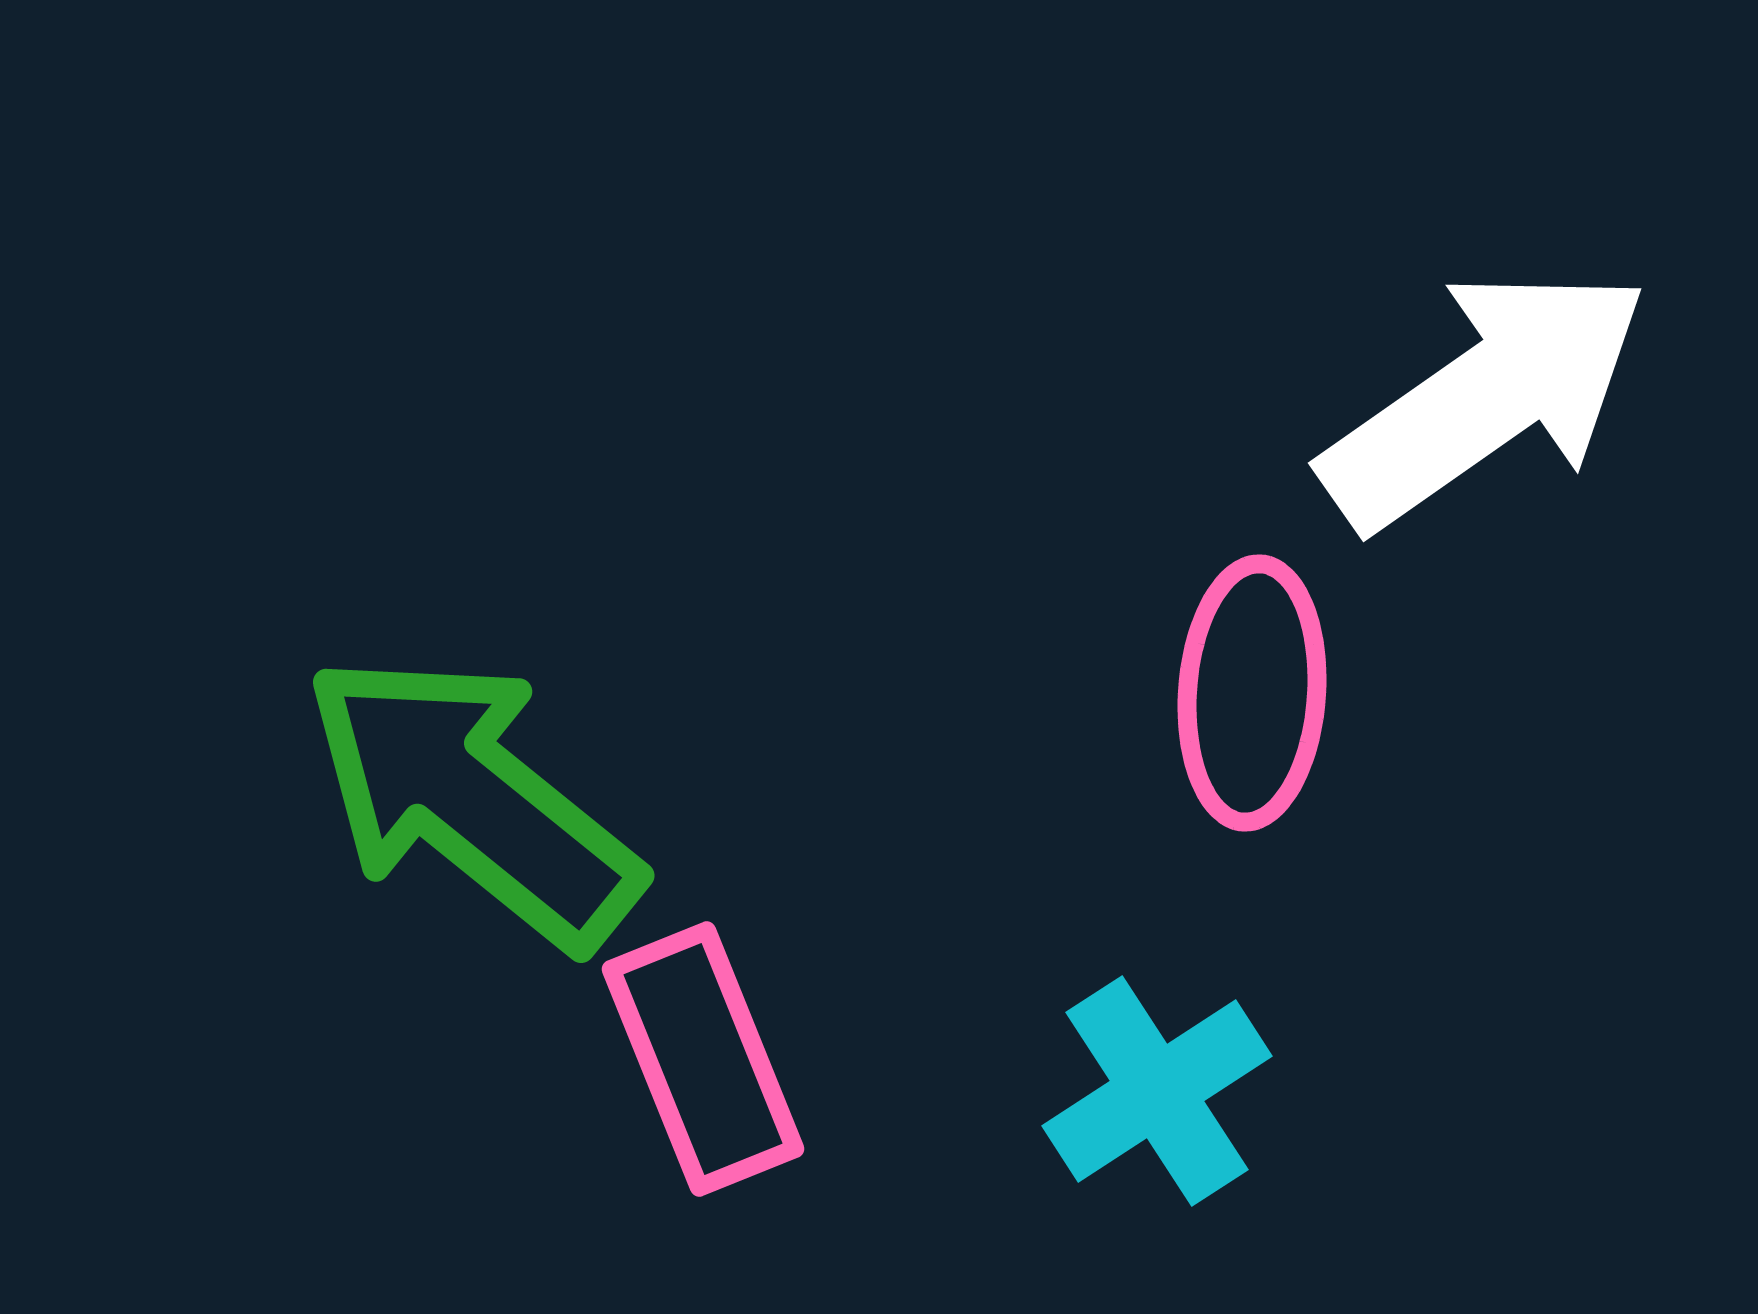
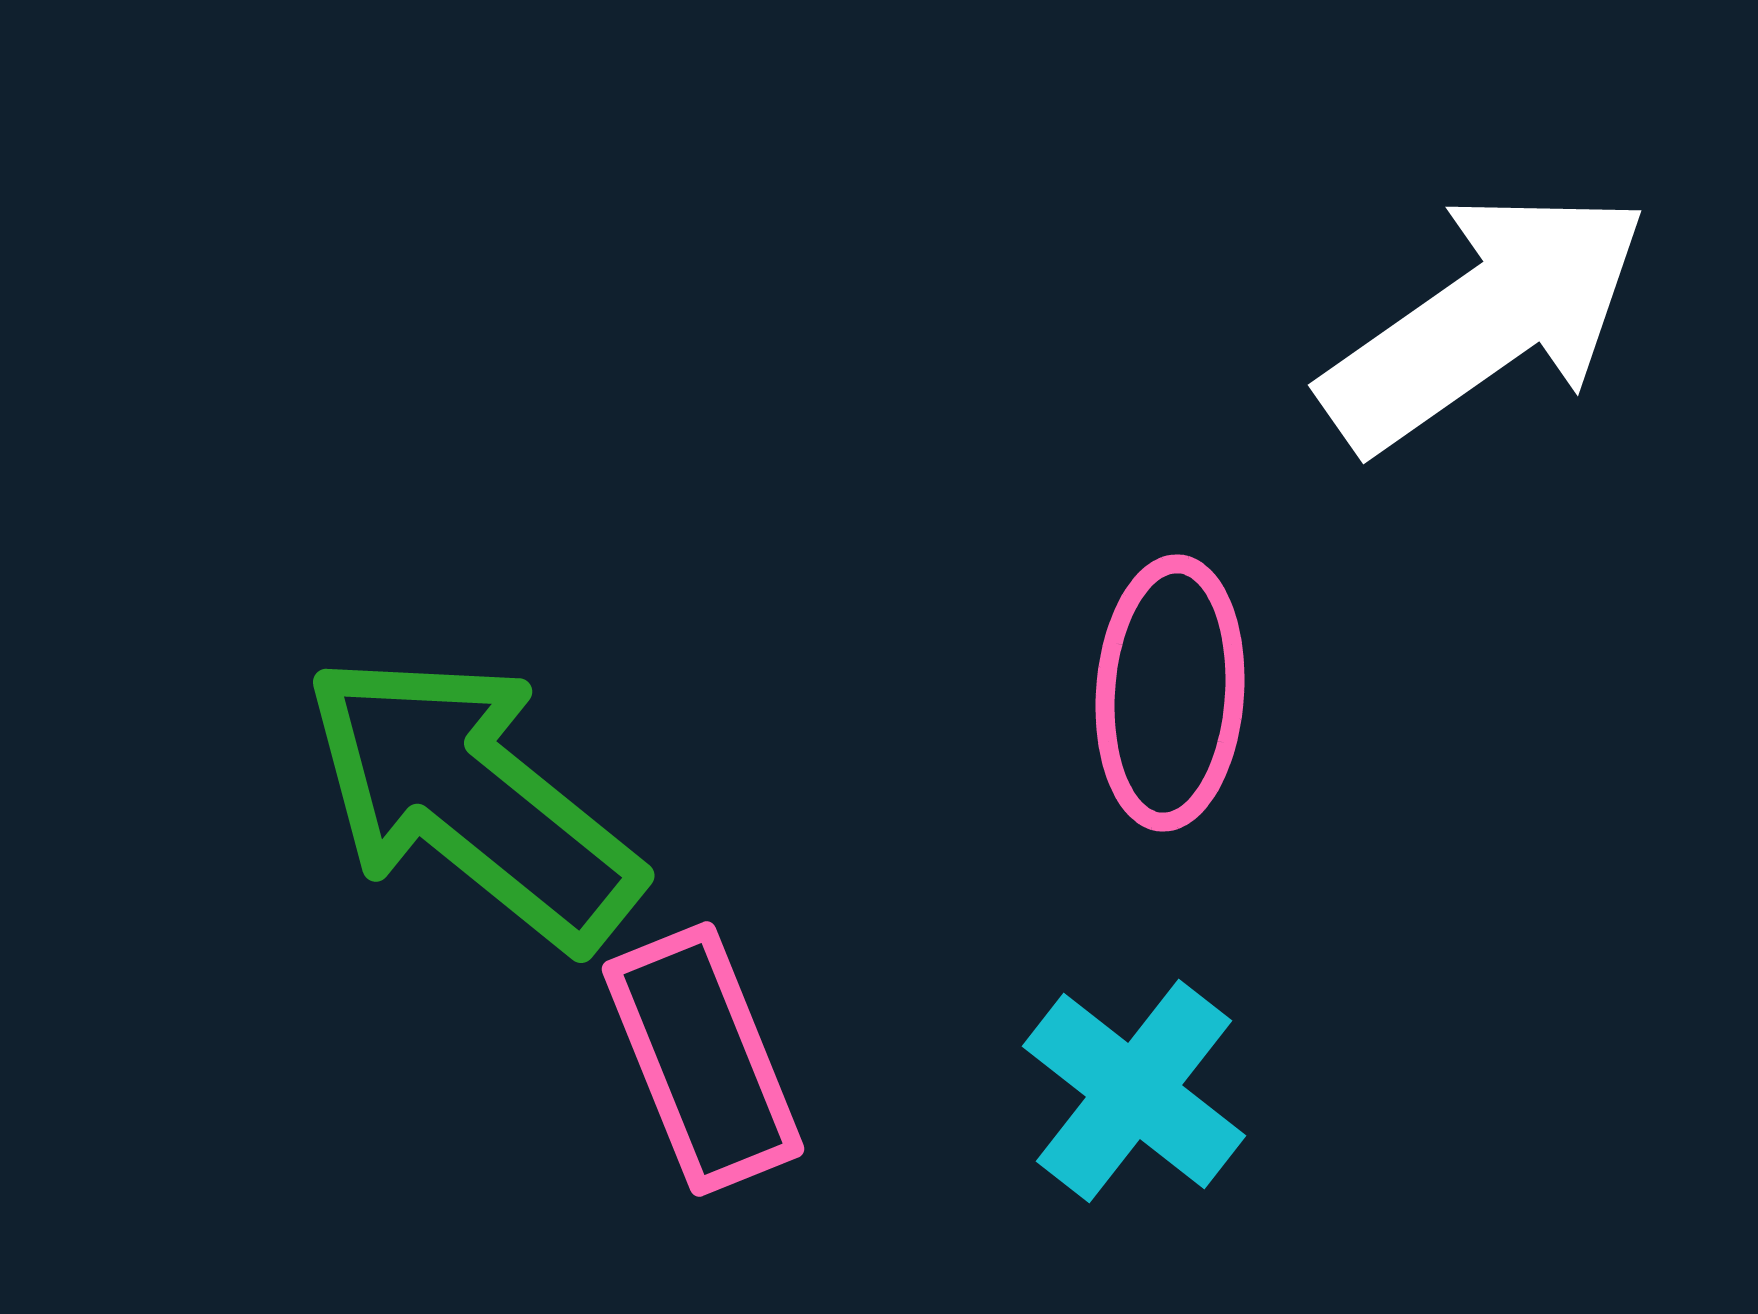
white arrow: moved 78 px up
pink ellipse: moved 82 px left
cyan cross: moved 23 px left; rotated 19 degrees counterclockwise
